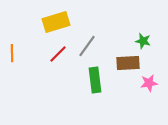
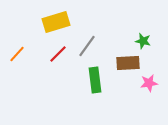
orange line: moved 5 px right, 1 px down; rotated 42 degrees clockwise
